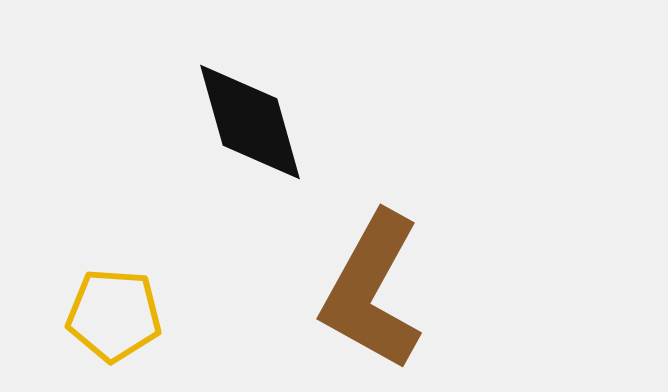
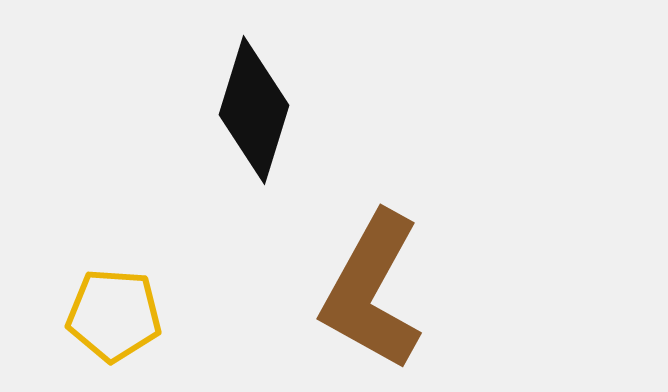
black diamond: moved 4 px right, 12 px up; rotated 33 degrees clockwise
